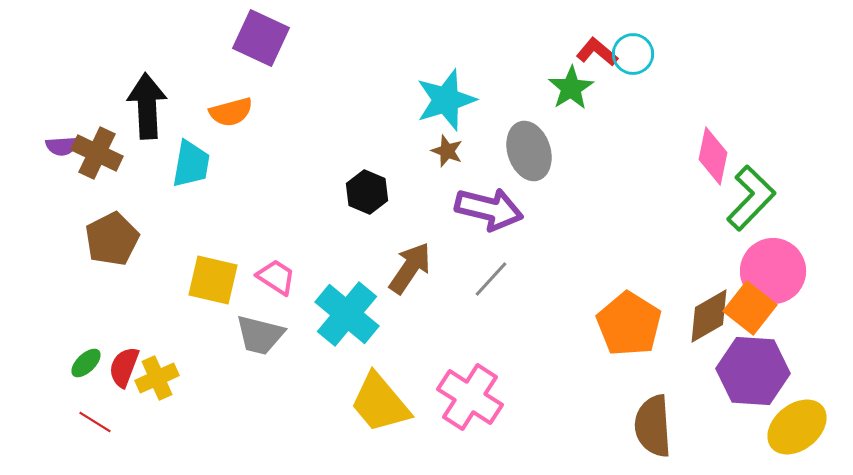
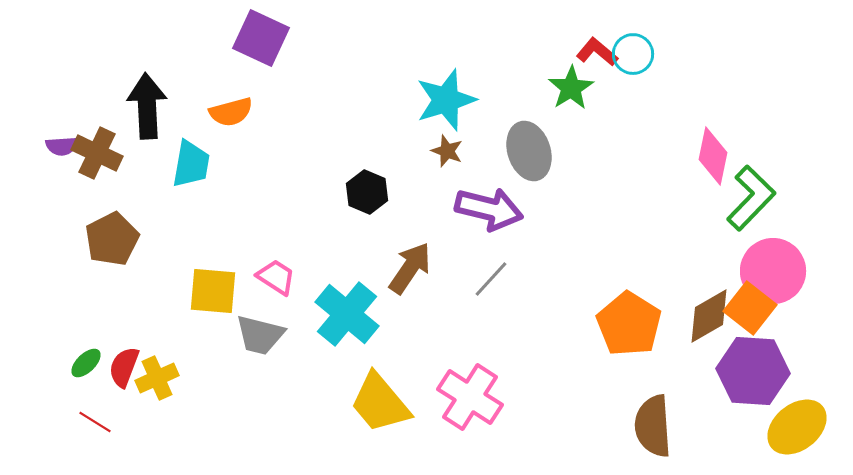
yellow square: moved 11 px down; rotated 8 degrees counterclockwise
